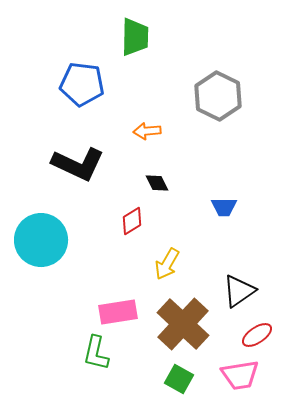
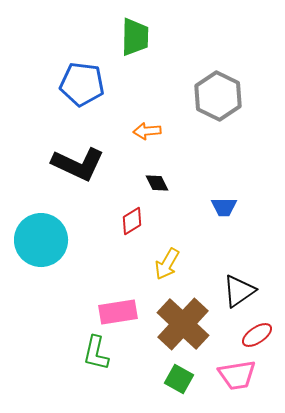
pink trapezoid: moved 3 px left
